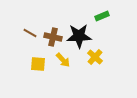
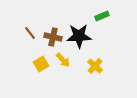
brown line: rotated 24 degrees clockwise
yellow cross: moved 9 px down
yellow square: moved 3 px right; rotated 35 degrees counterclockwise
